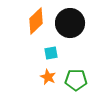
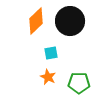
black circle: moved 2 px up
green pentagon: moved 3 px right, 3 px down
